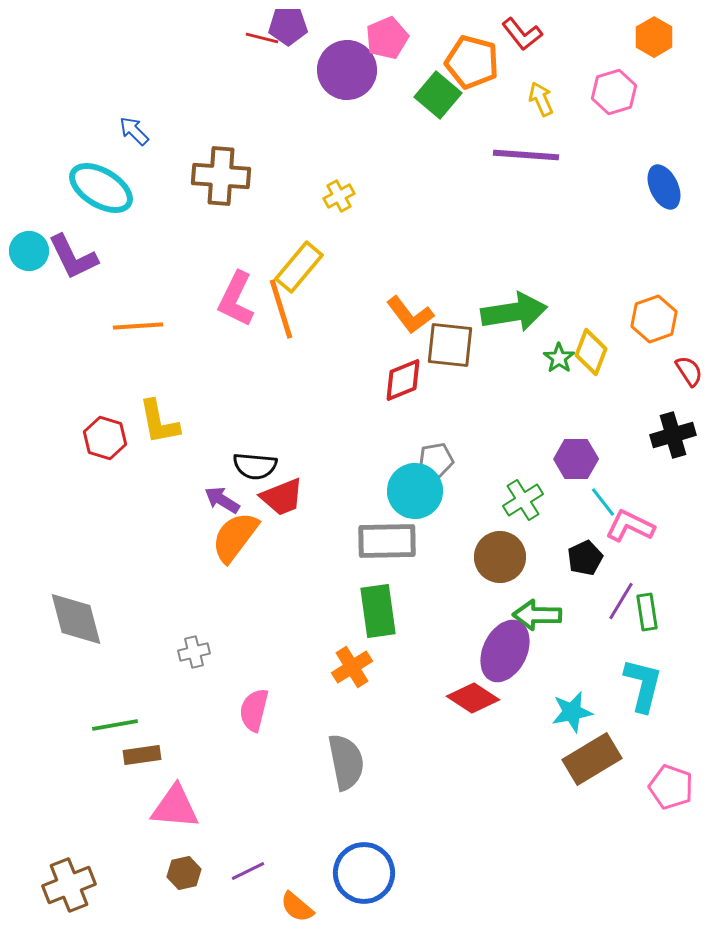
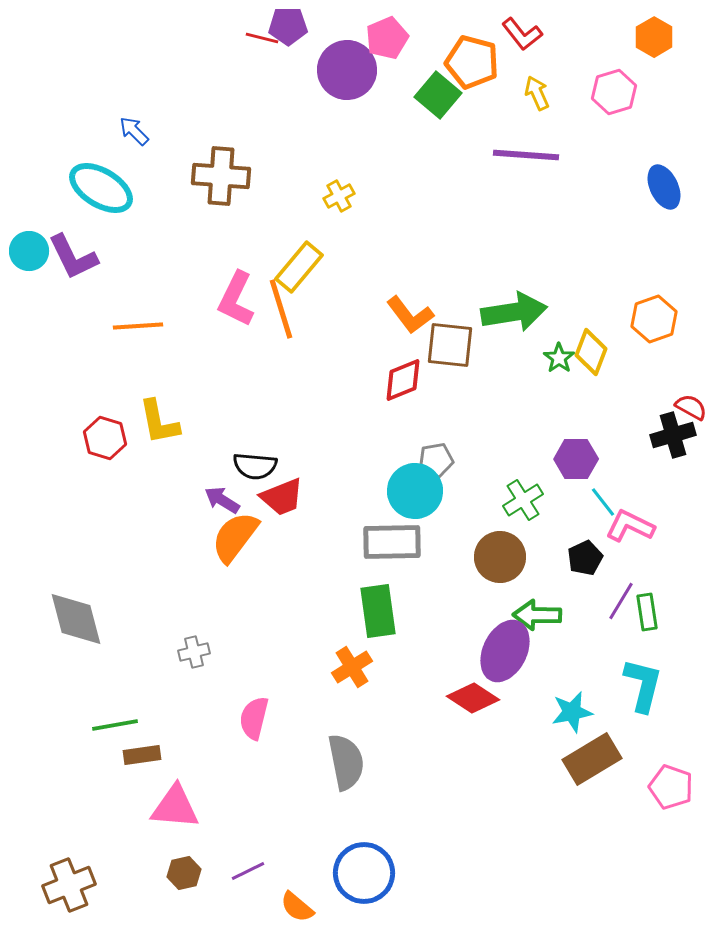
yellow arrow at (541, 99): moved 4 px left, 6 px up
red semicircle at (689, 371): moved 2 px right, 36 px down; rotated 28 degrees counterclockwise
gray rectangle at (387, 541): moved 5 px right, 1 px down
pink semicircle at (254, 710): moved 8 px down
